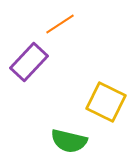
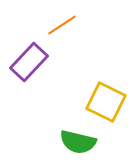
orange line: moved 2 px right, 1 px down
green semicircle: moved 9 px right, 1 px down
